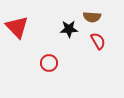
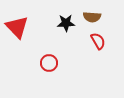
black star: moved 3 px left, 6 px up
